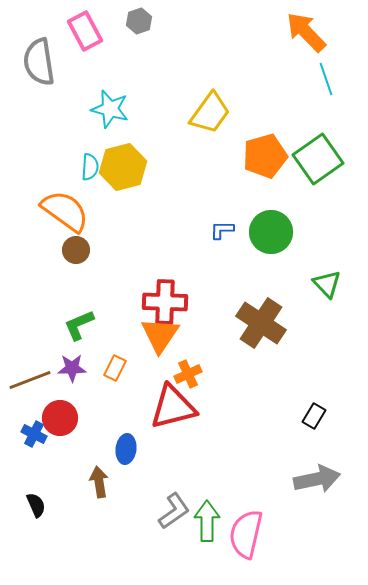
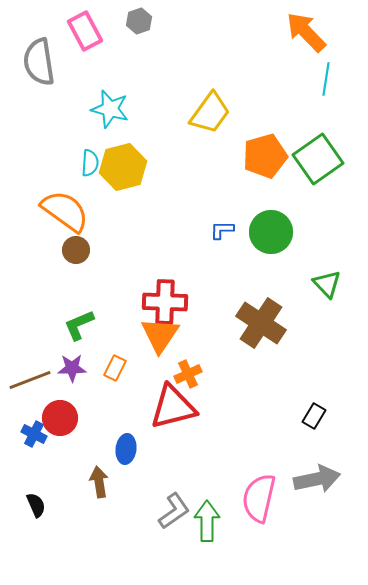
cyan line: rotated 28 degrees clockwise
cyan semicircle: moved 4 px up
pink semicircle: moved 13 px right, 36 px up
